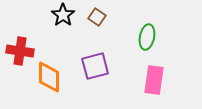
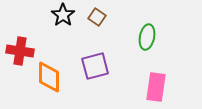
pink rectangle: moved 2 px right, 7 px down
